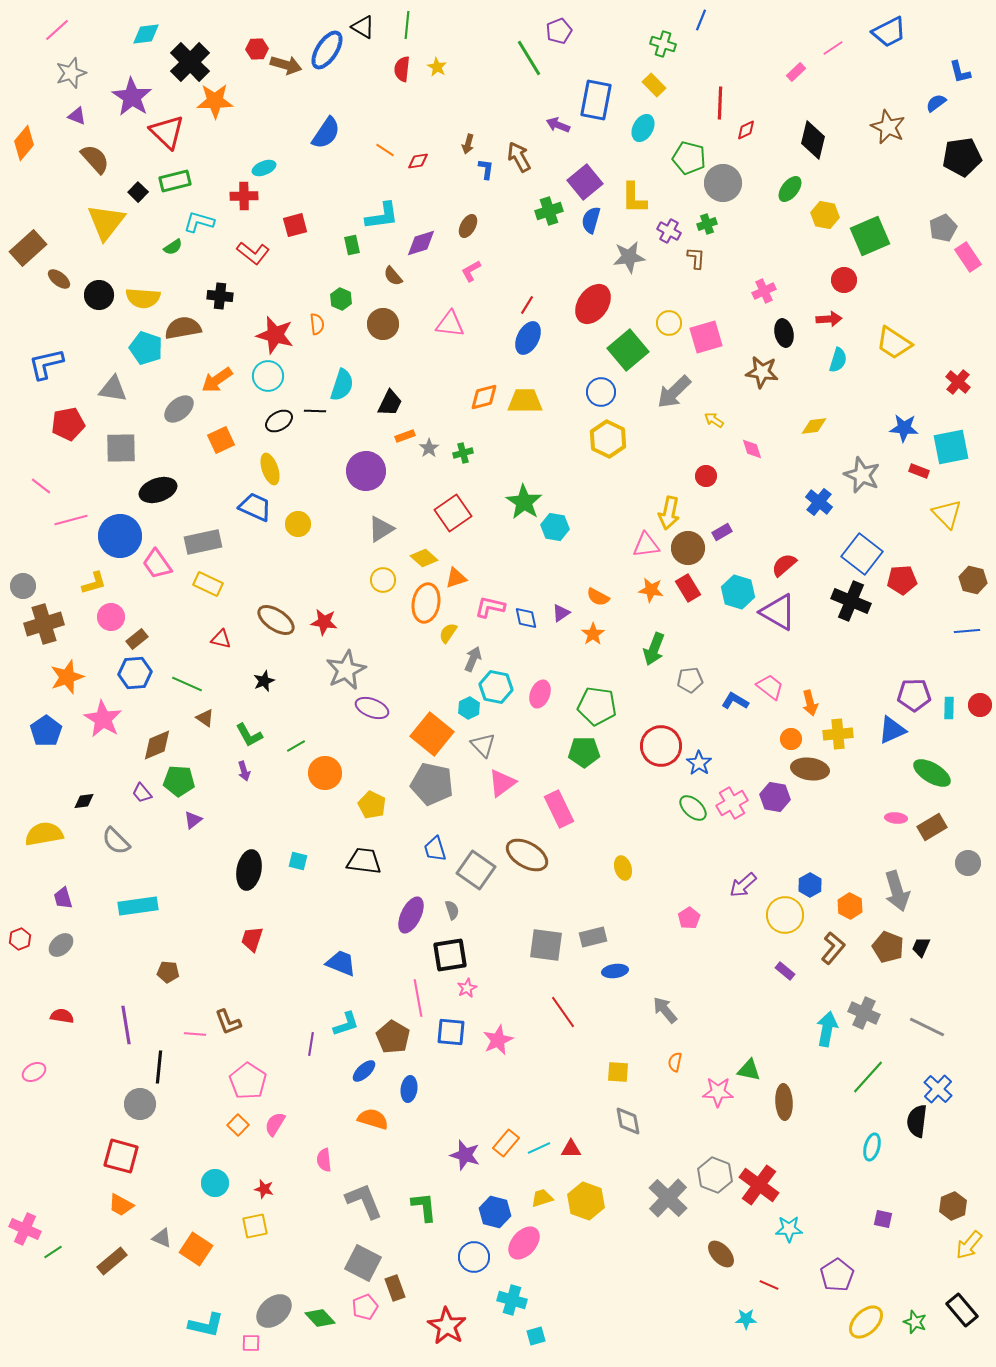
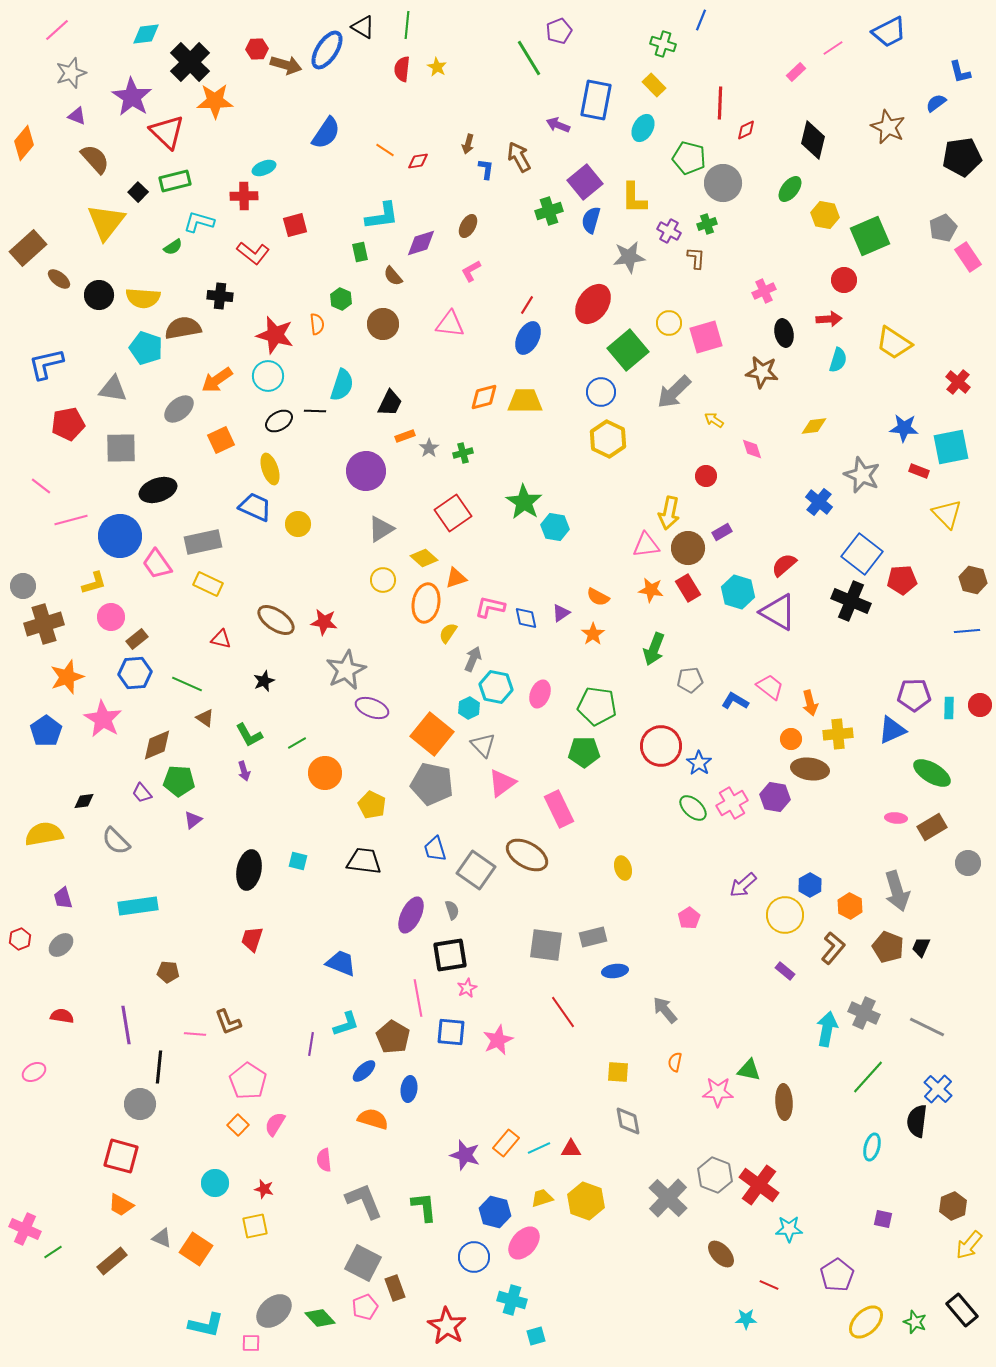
green rectangle at (352, 245): moved 8 px right, 7 px down
green line at (296, 746): moved 1 px right, 3 px up
